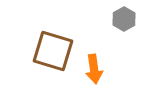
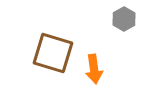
brown square: moved 2 px down
